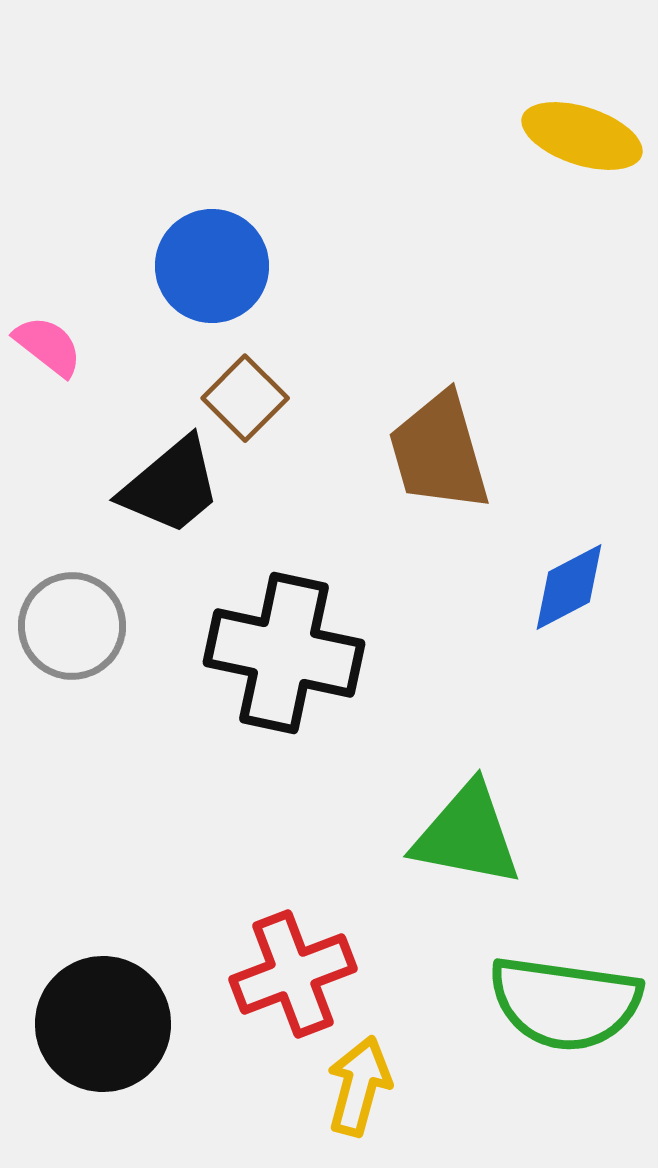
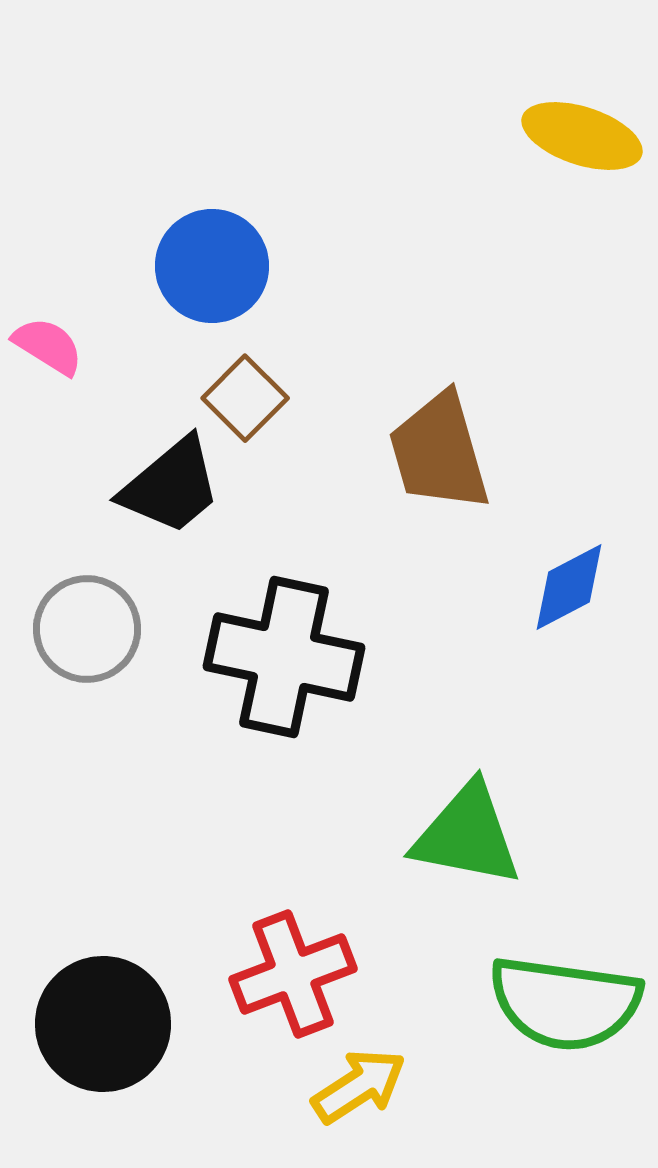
pink semicircle: rotated 6 degrees counterclockwise
gray circle: moved 15 px right, 3 px down
black cross: moved 4 px down
yellow arrow: rotated 42 degrees clockwise
